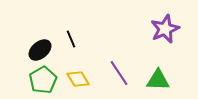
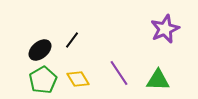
black line: moved 1 px right, 1 px down; rotated 60 degrees clockwise
